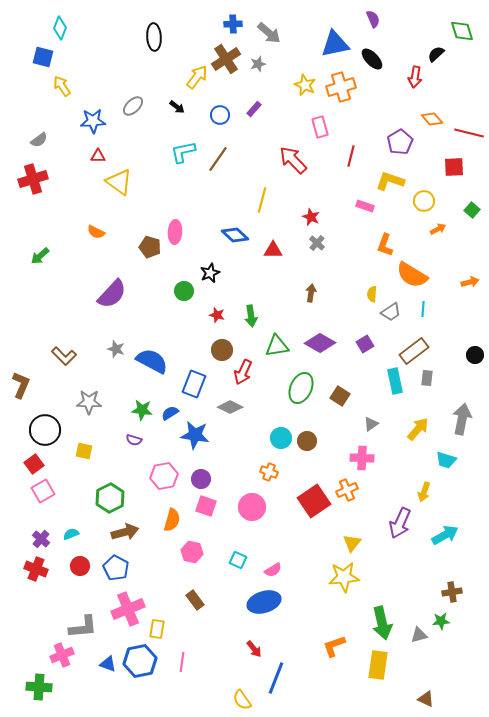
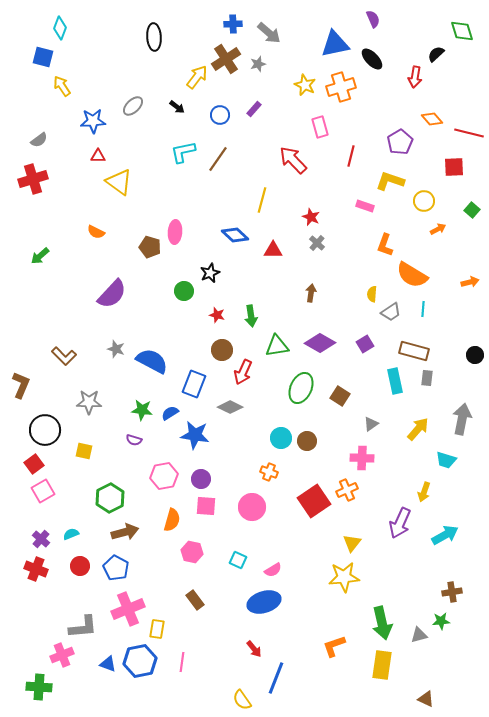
brown rectangle at (414, 351): rotated 52 degrees clockwise
pink square at (206, 506): rotated 15 degrees counterclockwise
yellow rectangle at (378, 665): moved 4 px right
